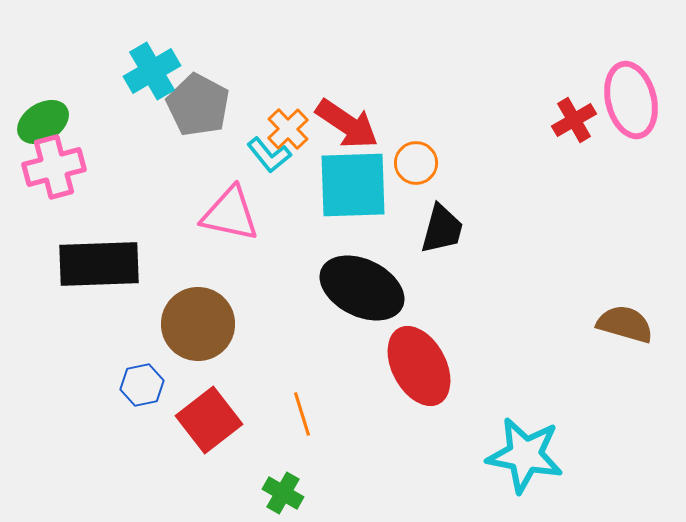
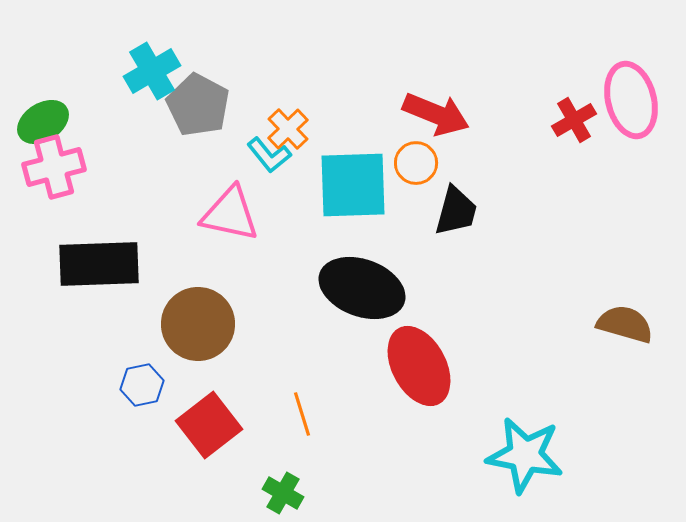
red arrow: moved 89 px right, 10 px up; rotated 12 degrees counterclockwise
black trapezoid: moved 14 px right, 18 px up
black ellipse: rotated 6 degrees counterclockwise
red square: moved 5 px down
